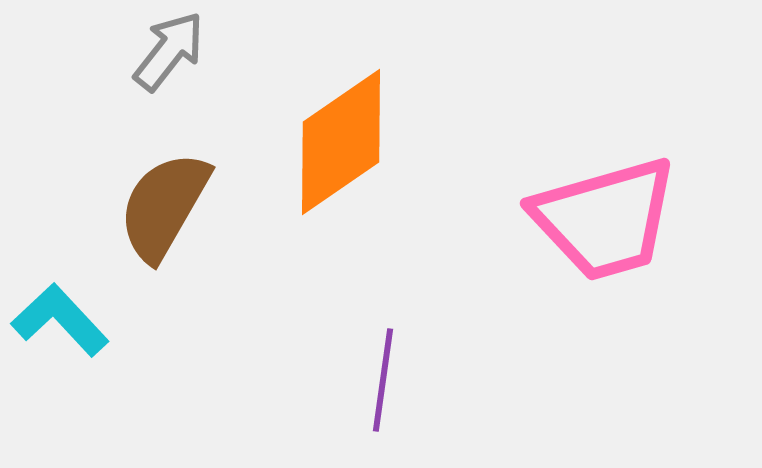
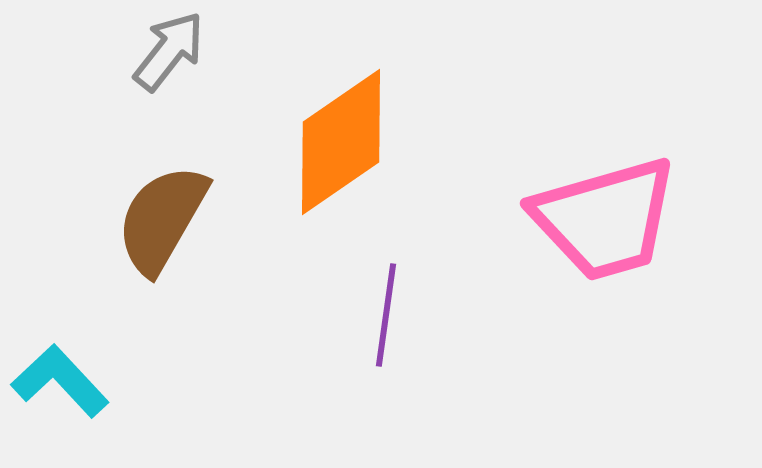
brown semicircle: moved 2 px left, 13 px down
cyan L-shape: moved 61 px down
purple line: moved 3 px right, 65 px up
